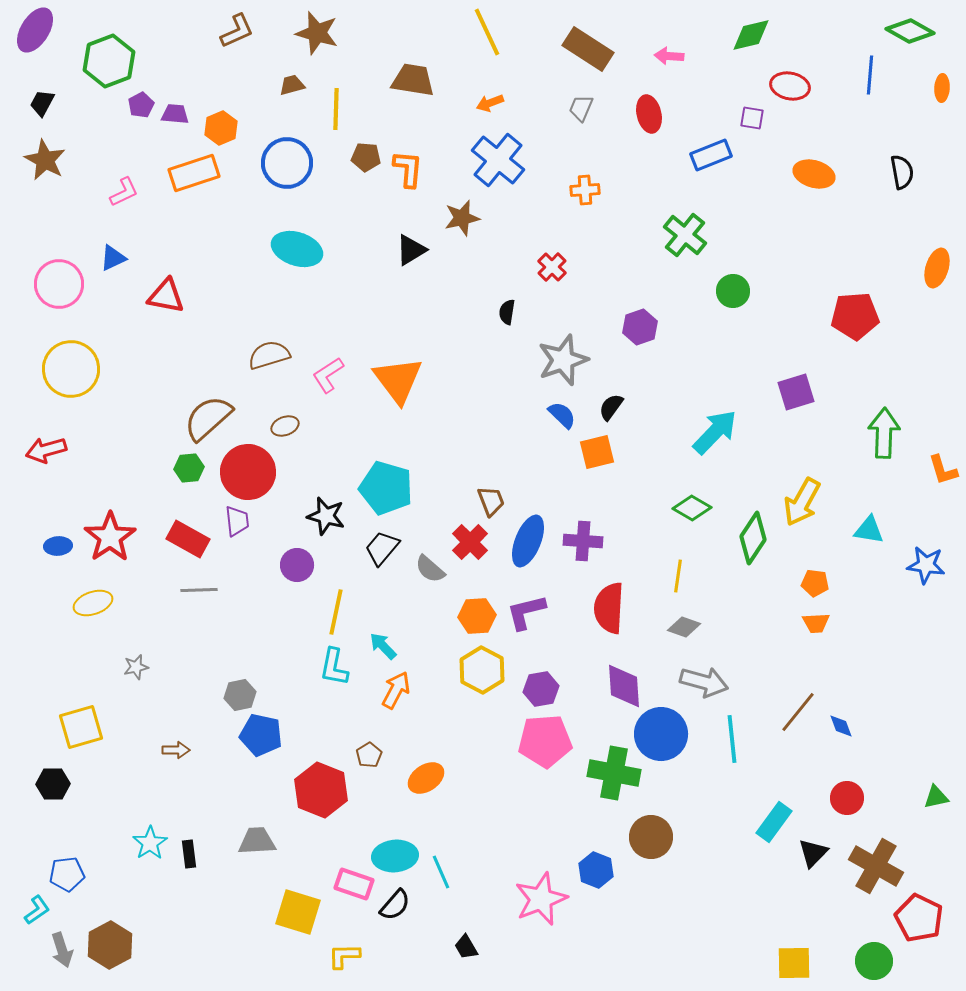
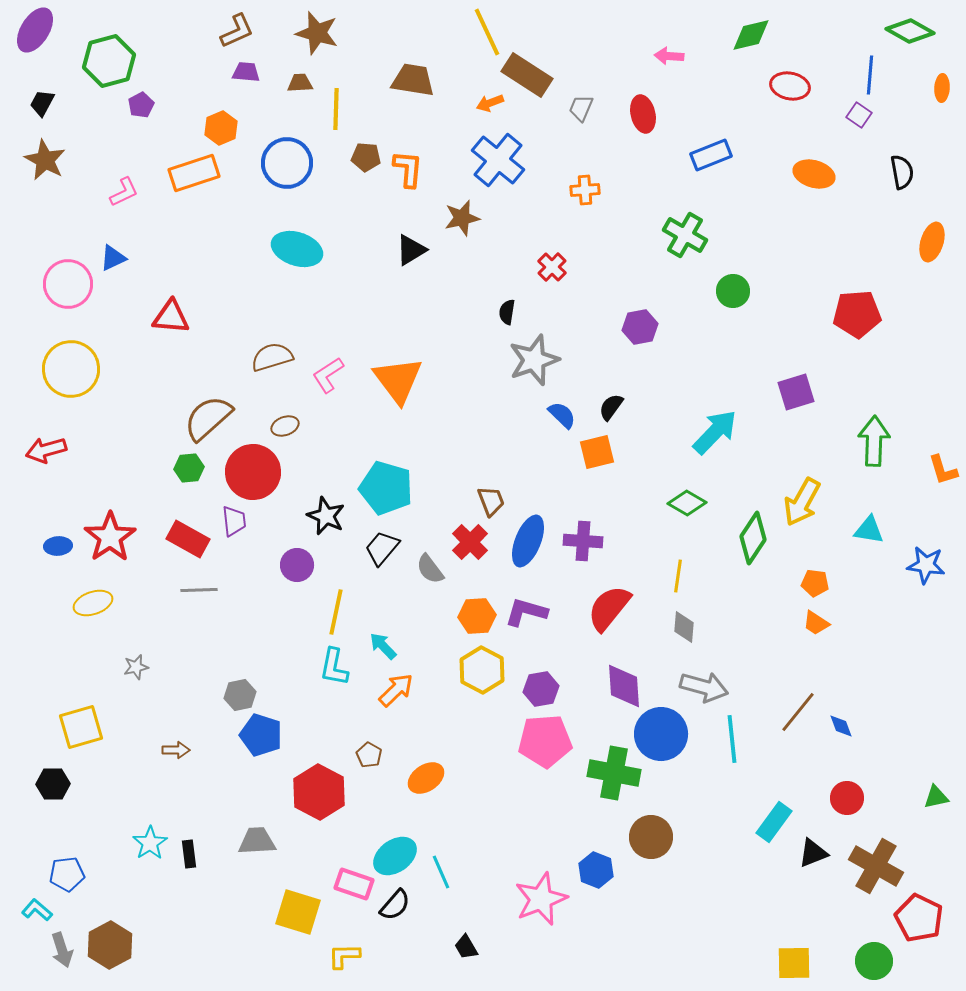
brown rectangle at (588, 49): moved 61 px left, 26 px down
green hexagon at (109, 61): rotated 6 degrees clockwise
brown trapezoid at (292, 85): moved 8 px right, 2 px up; rotated 12 degrees clockwise
purple trapezoid at (175, 114): moved 71 px right, 42 px up
red ellipse at (649, 114): moved 6 px left
purple square at (752, 118): moved 107 px right, 3 px up; rotated 25 degrees clockwise
green cross at (685, 235): rotated 9 degrees counterclockwise
orange ellipse at (937, 268): moved 5 px left, 26 px up
pink circle at (59, 284): moved 9 px right
red triangle at (166, 296): moved 5 px right, 21 px down; rotated 6 degrees counterclockwise
red pentagon at (855, 316): moved 2 px right, 2 px up
purple hexagon at (640, 327): rotated 8 degrees clockwise
brown semicircle at (269, 355): moved 3 px right, 2 px down
gray star at (563, 360): moved 29 px left
green arrow at (884, 433): moved 10 px left, 8 px down
red circle at (248, 472): moved 5 px right
green diamond at (692, 508): moved 5 px left, 5 px up
black star at (326, 516): rotated 9 degrees clockwise
purple trapezoid at (237, 521): moved 3 px left
gray semicircle at (430, 569): rotated 12 degrees clockwise
red semicircle at (609, 608): rotated 36 degrees clockwise
purple L-shape at (526, 612): rotated 30 degrees clockwise
orange trapezoid at (816, 623): rotated 36 degrees clockwise
gray diamond at (684, 627): rotated 76 degrees clockwise
gray arrow at (704, 682): moved 5 px down
orange arrow at (396, 690): rotated 18 degrees clockwise
blue pentagon at (261, 735): rotated 6 degrees clockwise
brown pentagon at (369, 755): rotated 10 degrees counterclockwise
red hexagon at (321, 790): moved 2 px left, 2 px down; rotated 6 degrees clockwise
black triangle at (813, 853): rotated 24 degrees clockwise
cyan ellipse at (395, 856): rotated 30 degrees counterclockwise
cyan L-shape at (37, 910): rotated 104 degrees counterclockwise
